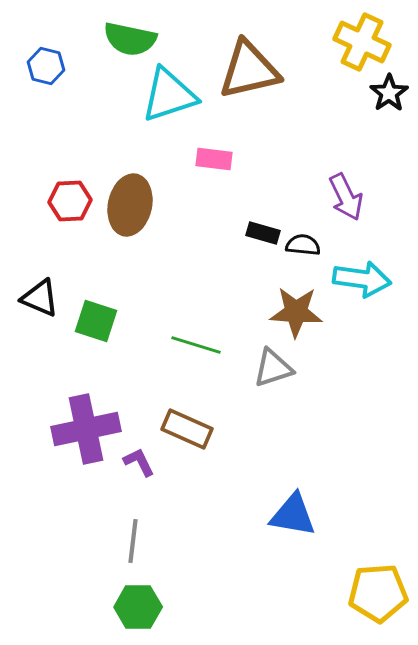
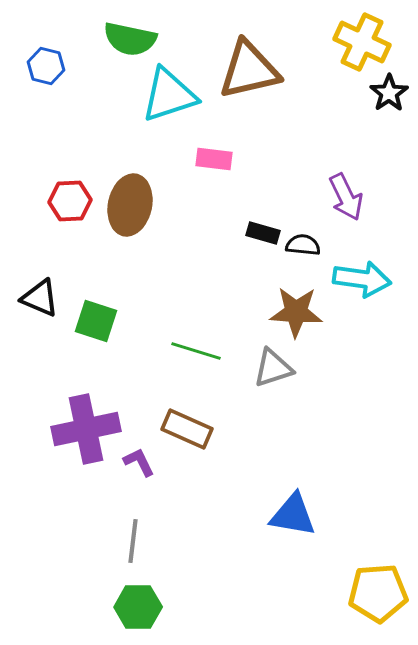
green line: moved 6 px down
